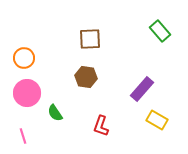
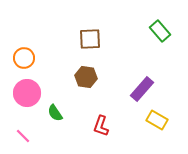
pink line: rotated 28 degrees counterclockwise
